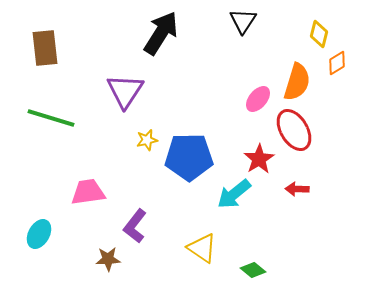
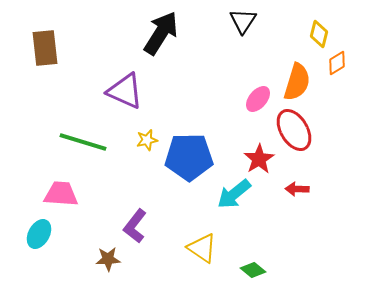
purple triangle: rotated 39 degrees counterclockwise
green line: moved 32 px right, 24 px down
pink trapezoid: moved 27 px left, 2 px down; rotated 12 degrees clockwise
